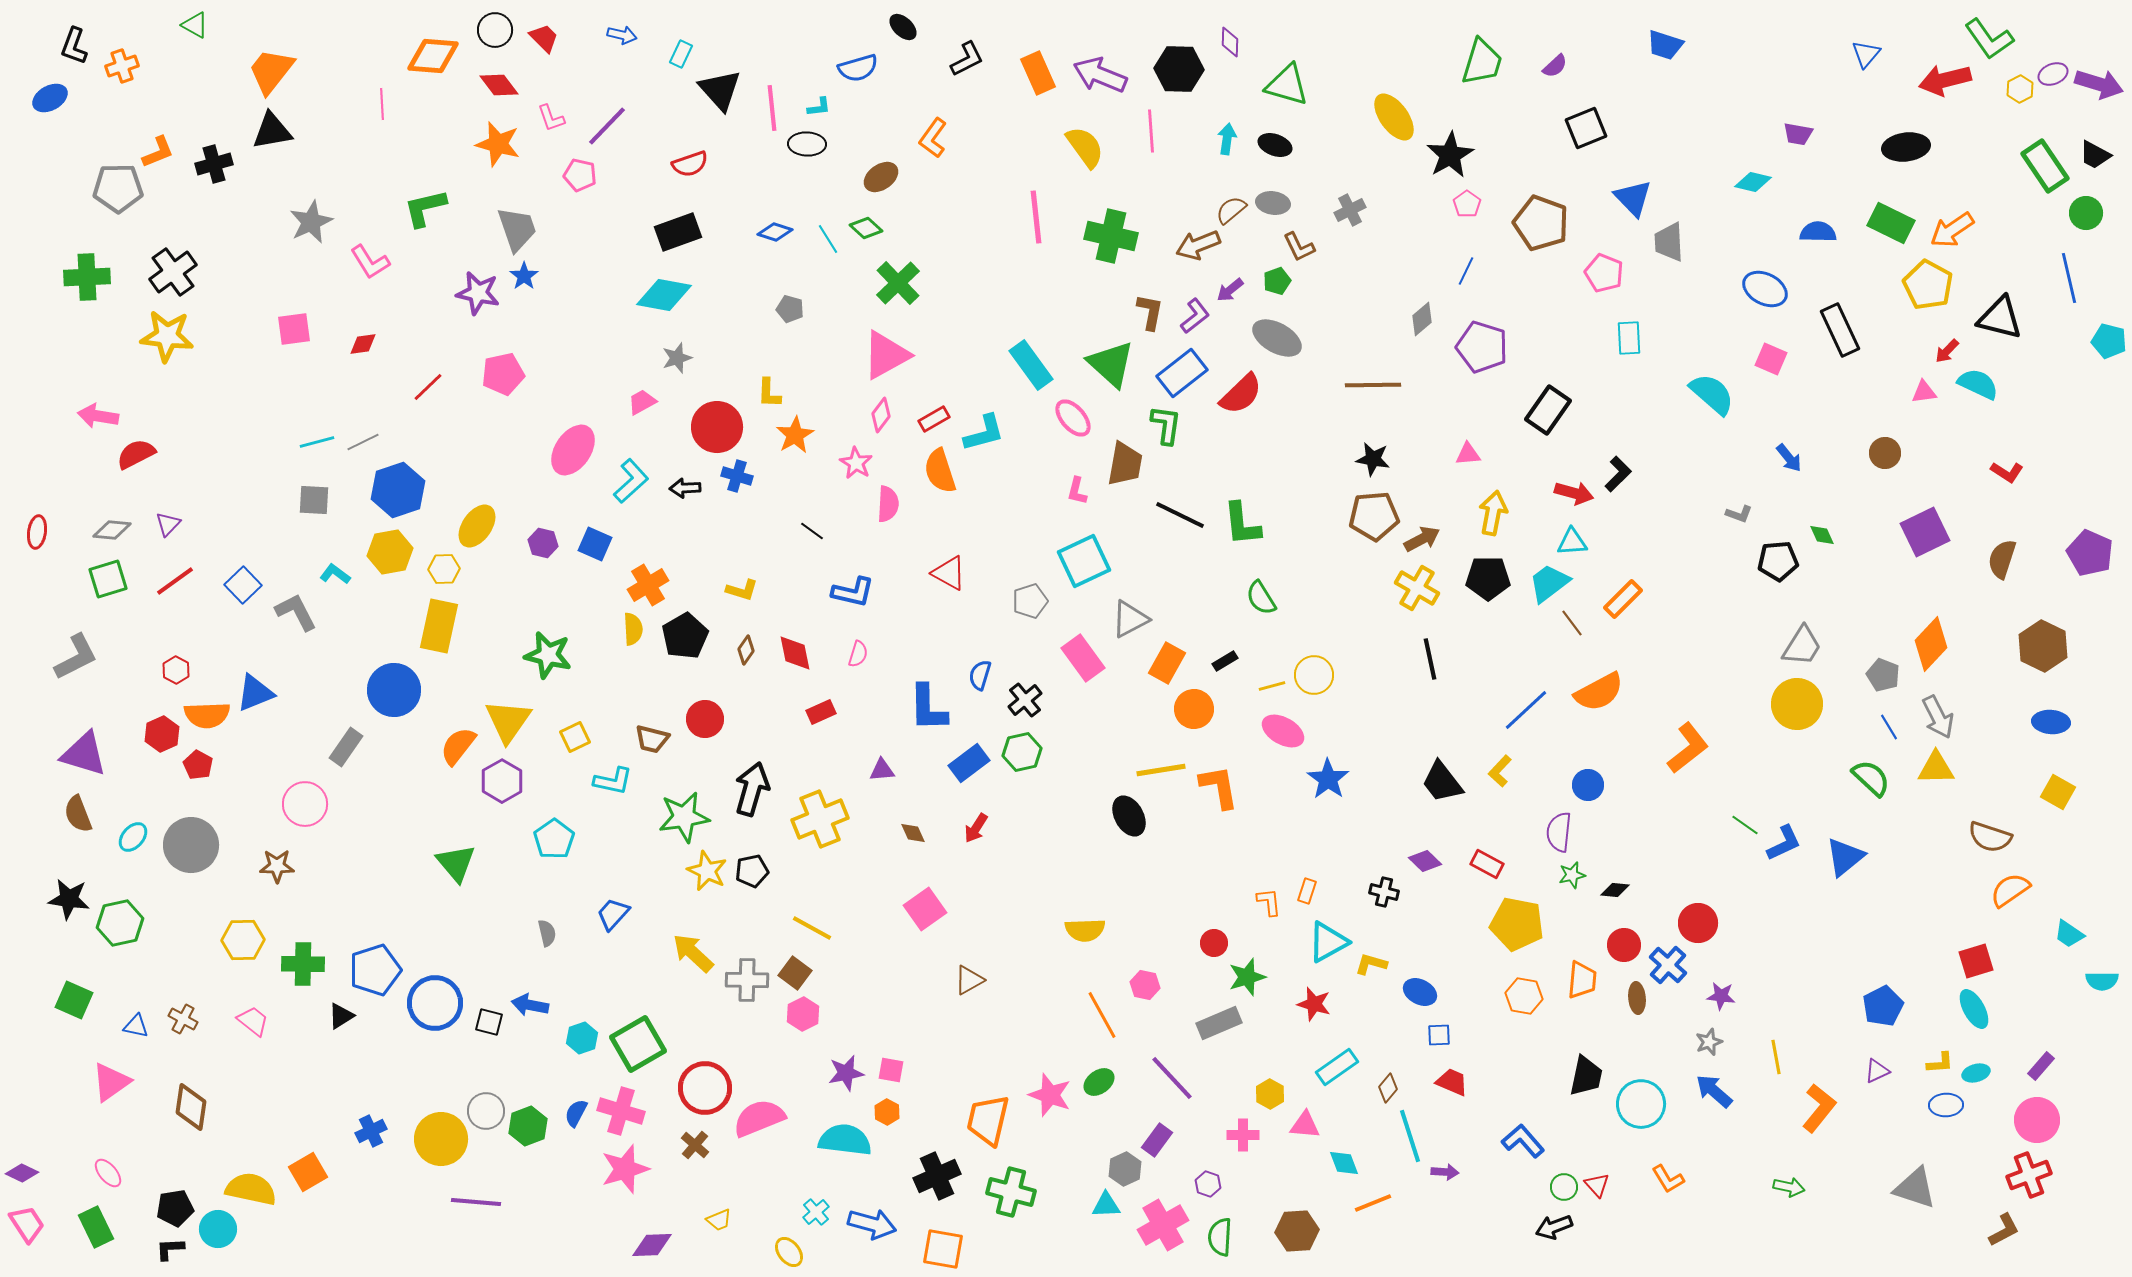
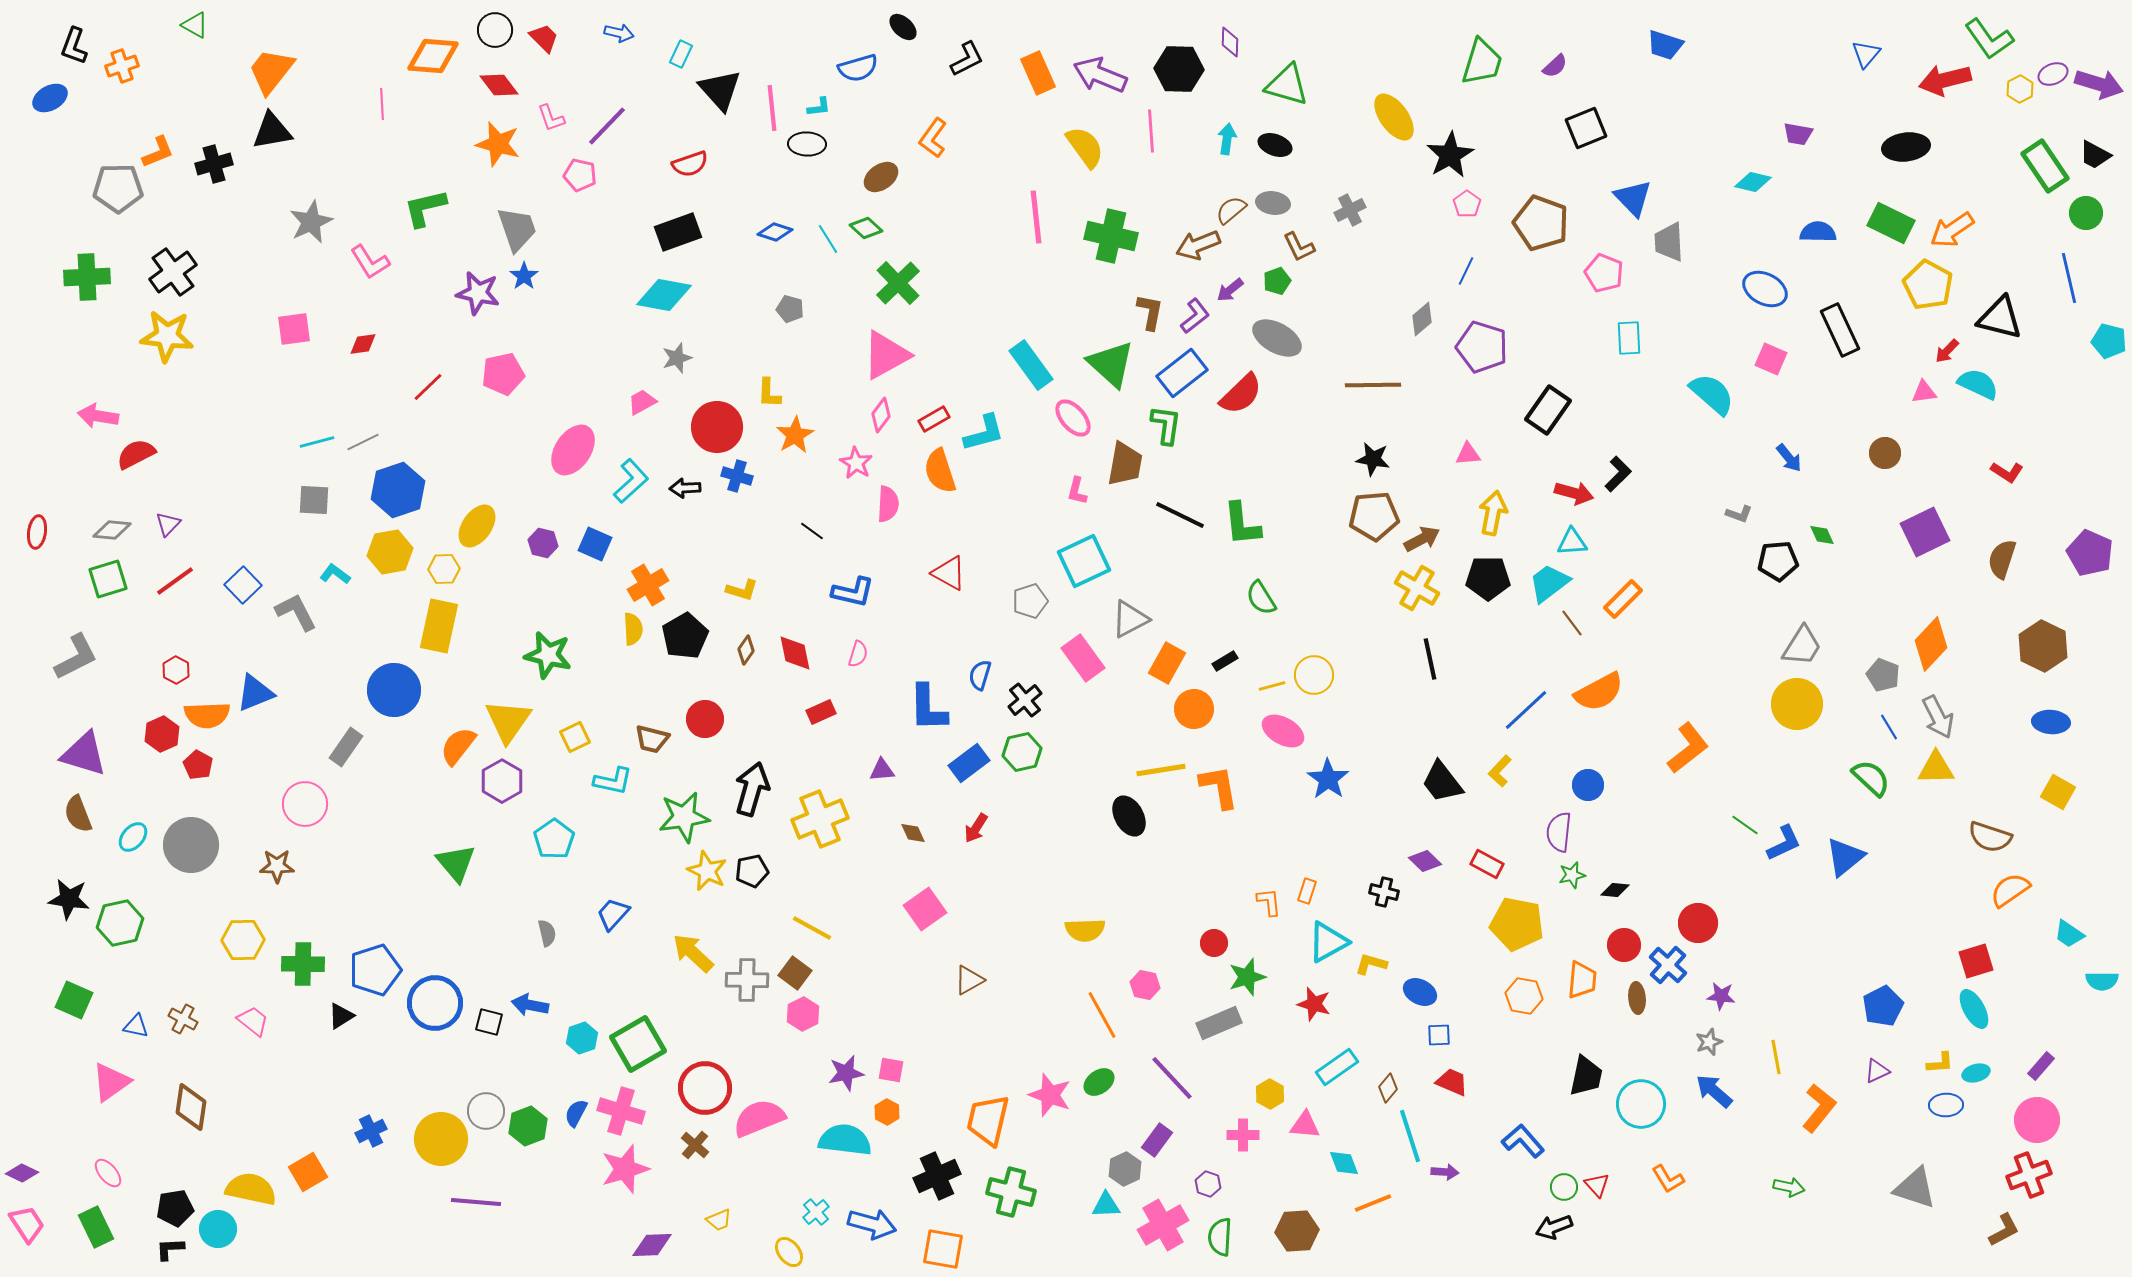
blue arrow at (622, 35): moved 3 px left, 2 px up
